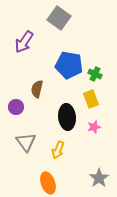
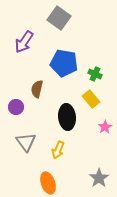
blue pentagon: moved 5 px left, 2 px up
yellow rectangle: rotated 18 degrees counterclockwise
pink star: moved 11 px right; rotated 16 degrees counterclockwise
